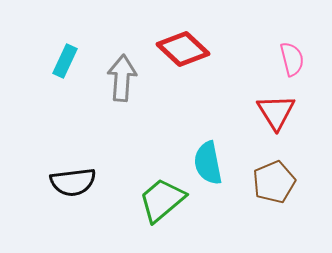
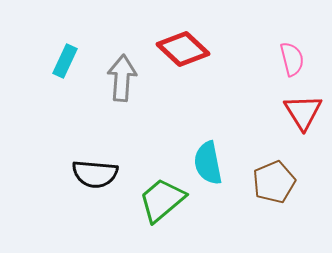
red triangle: moved 27 px right
black semicircle: moved 22 px right, 8 px up; rotated 12 degrees clockwise
